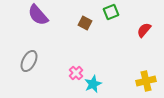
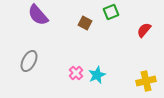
cyan star: moved 4 px right, 9 px up
